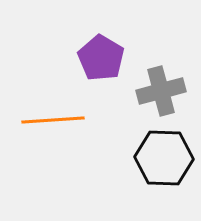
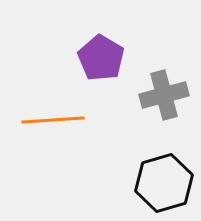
gray cross: moved 3 px right, 4 px down
black hexagon: moved 25 px down; rotated 18 degrees counterclockwise
